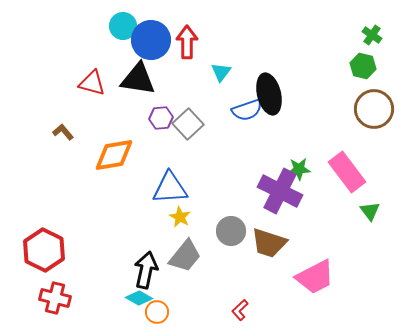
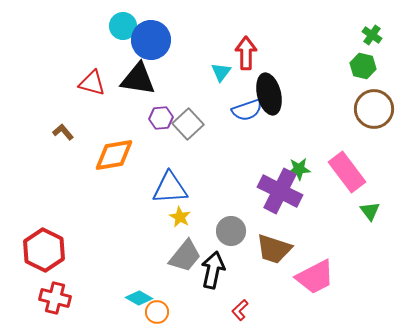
red arrow: moved 59 px right, 11 px down
brown trapezoid: moved 5 px right, 6 px down
black arrow: moved 67 px right
